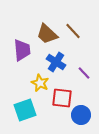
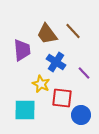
brown trapezoid: rotated 10 degrees clockwise
yellow star: moved 1 px right, 1 px down
cyan square: rotated 20 degrees clockwise
